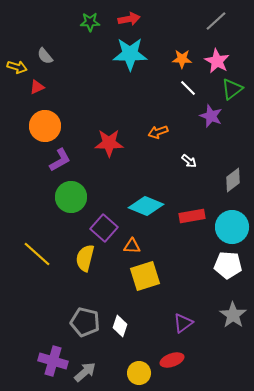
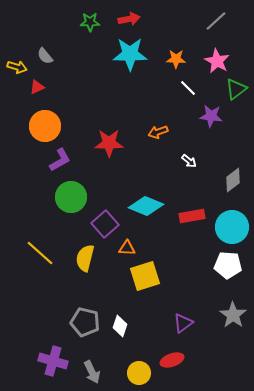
orange star: moved 6 px left
green triangle: moved 4 px right
purple star: rotated 15 degrees counterclockwise
purple square: moved 1 px right, 4 px up; rotated 8 degrees clockwise
orange triangle: moved 5 px left, 2 px down
yellow line: moved 3 px right, 1 px up
gray arrow: moved 7 px right; rotated 105 degrees clockwise
